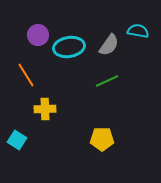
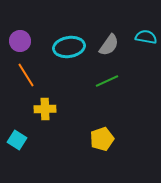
cyan semicircle: moved 8 px right, 6 px down
purple circle: moved 18 px left, 6 px down
yellow pentagon: rotated 20 degrees counterclockwise
